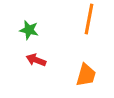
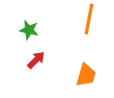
red arrow: rotated 114 degrees clockwise
